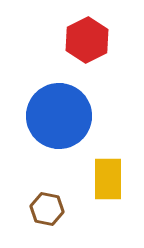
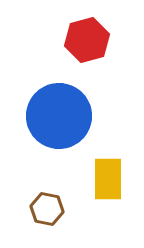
red hexagon: rotated 12 degrees clockwise
